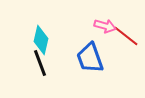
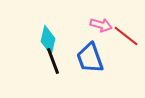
pink arrow: moved 4 px left, 1 px up
cyan diamond: moved 7 px right
black line: moved 13 px right, 2 px up
